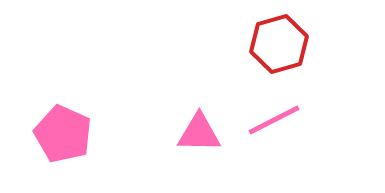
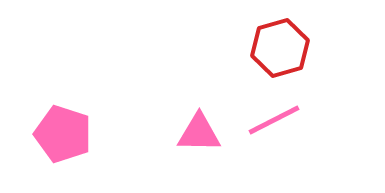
red hexagon: moved 1 px right, 4 px down
pink pentagon: rotated 6 degrees counterclockwise
